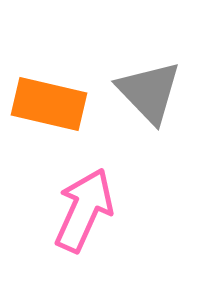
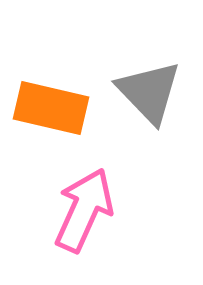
orange rectangle: moved 2 px right, 4 px down
